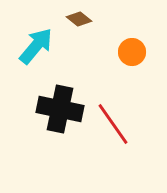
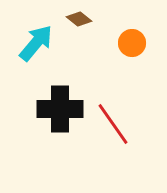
cyan arrow: moved 3 px up
orange circle: moved 9 px up
black cross: rotated 12 degrees counterclockwise
